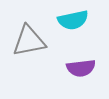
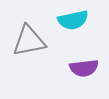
purple semicircle: moved 3 px right
